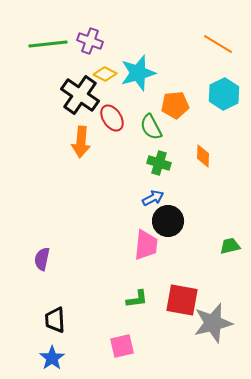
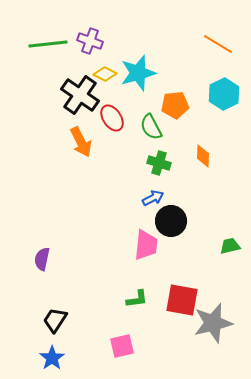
orange arrow: rotated 32 degrees counterclockwise
black circle: moved 3 px right
black trapezoid: rotated 36 degrees clockwise
